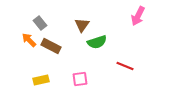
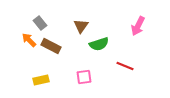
pink arrow: moved 10 px down
brown triangle: moved 1 px left, 1 px down
green semicircle: moved 2 px right, 2 px down
pink square: moved 4 px right, 2 px up
